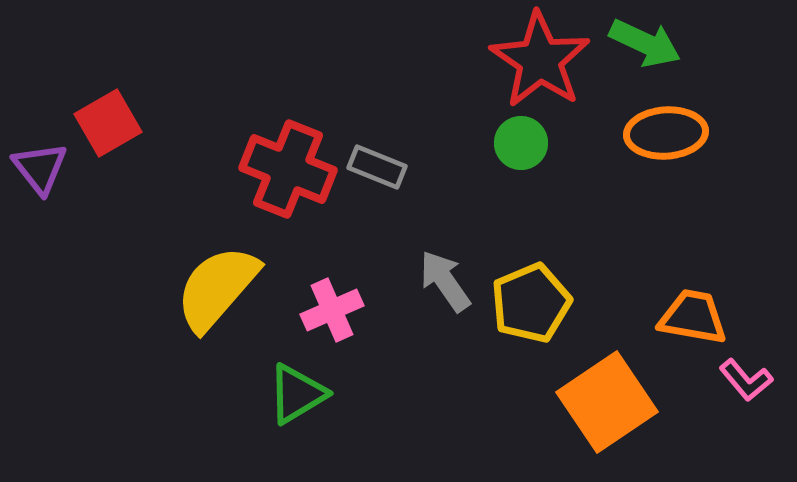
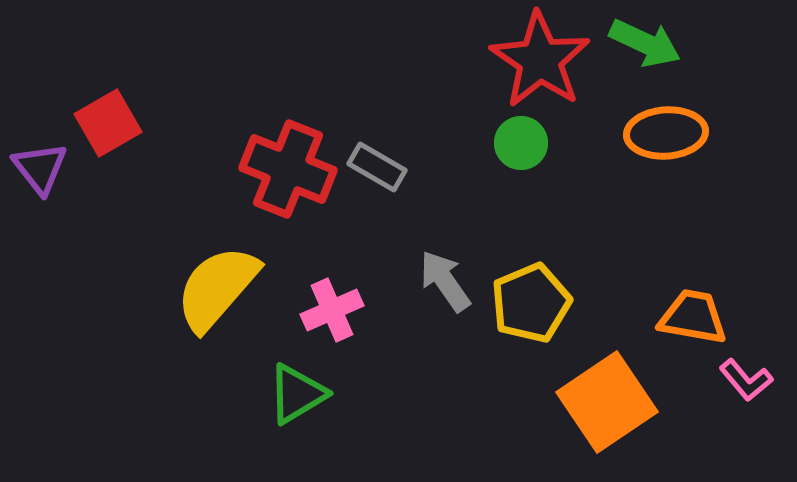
gray rectangle: rotated 8 degrees clockwise
